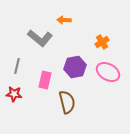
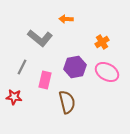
orange arrow: moved 2 px right, 1 px up
gray line: moved 5 px right, 1 px down; rotated 14 degrees clockwise
pink ellipse: moved 1 px left
red star: moved 3 px down
